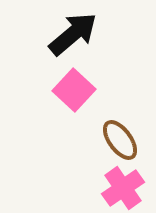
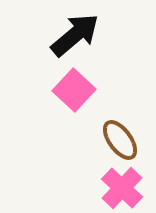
black arrow: moved 2 px right, 1 px down
pink cross: moved 1 px left; rotated 12 degrees counterclockwise
